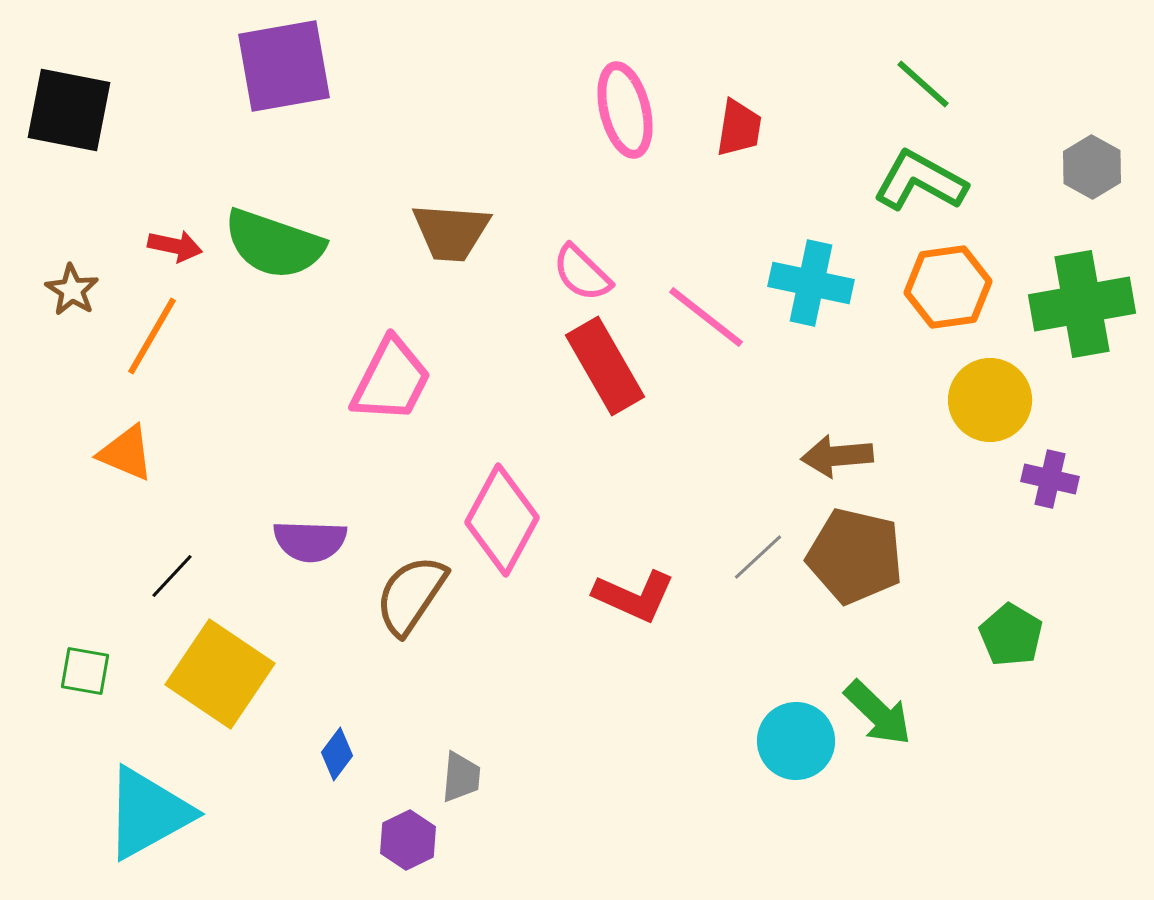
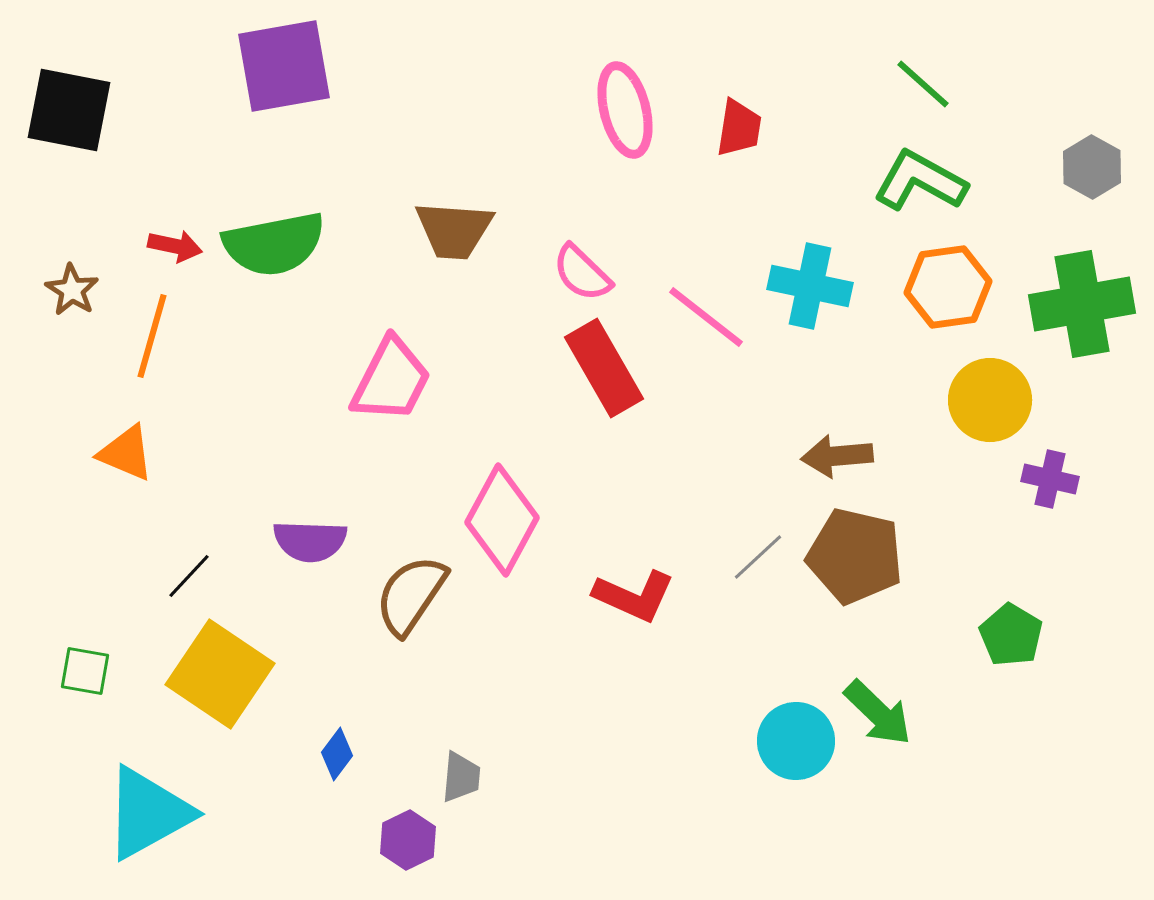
brown trapezoid: moved 3 px right, 2 px up
green semicircle: rotated 30 degrees counterclockwise
cyan cross: moved 1 px left, 3 px down
orange line: rotated 14 degrees counterclockwise
red rectangle: moved 1 px left, 2 px down
black line: moved 17 px right
